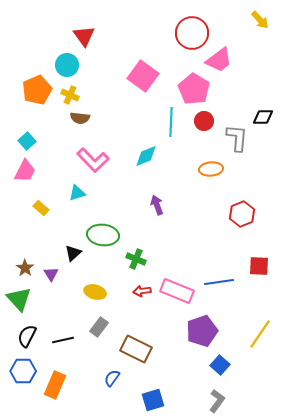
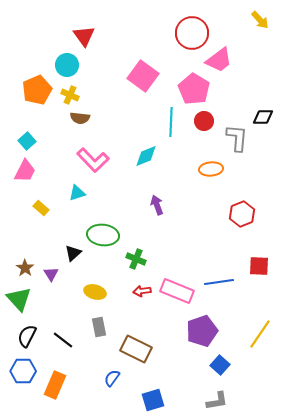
gray rectangle at (99, 327): rotated 48 degrees counterclockwise
black line at (63, 340): rotated 50 degrees clockwise
gray L-shape at (217, 401): rotated 45 degrees clockwise
